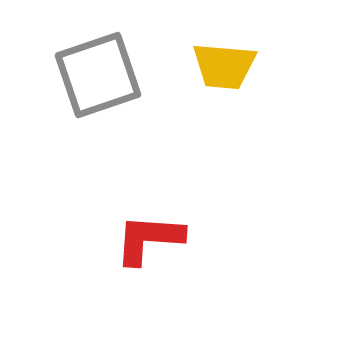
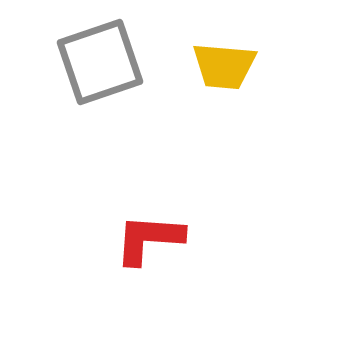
gray square: moved 2 px right, 13 px up
